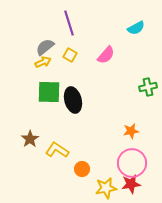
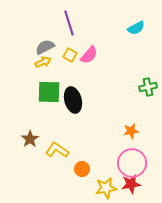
gray semicircle: rotated 12 degrees clockwise
pink semicircle: moved 17 px left
